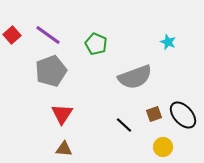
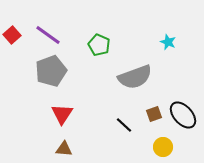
green pentagon: moved 3 px right, 1 px down
